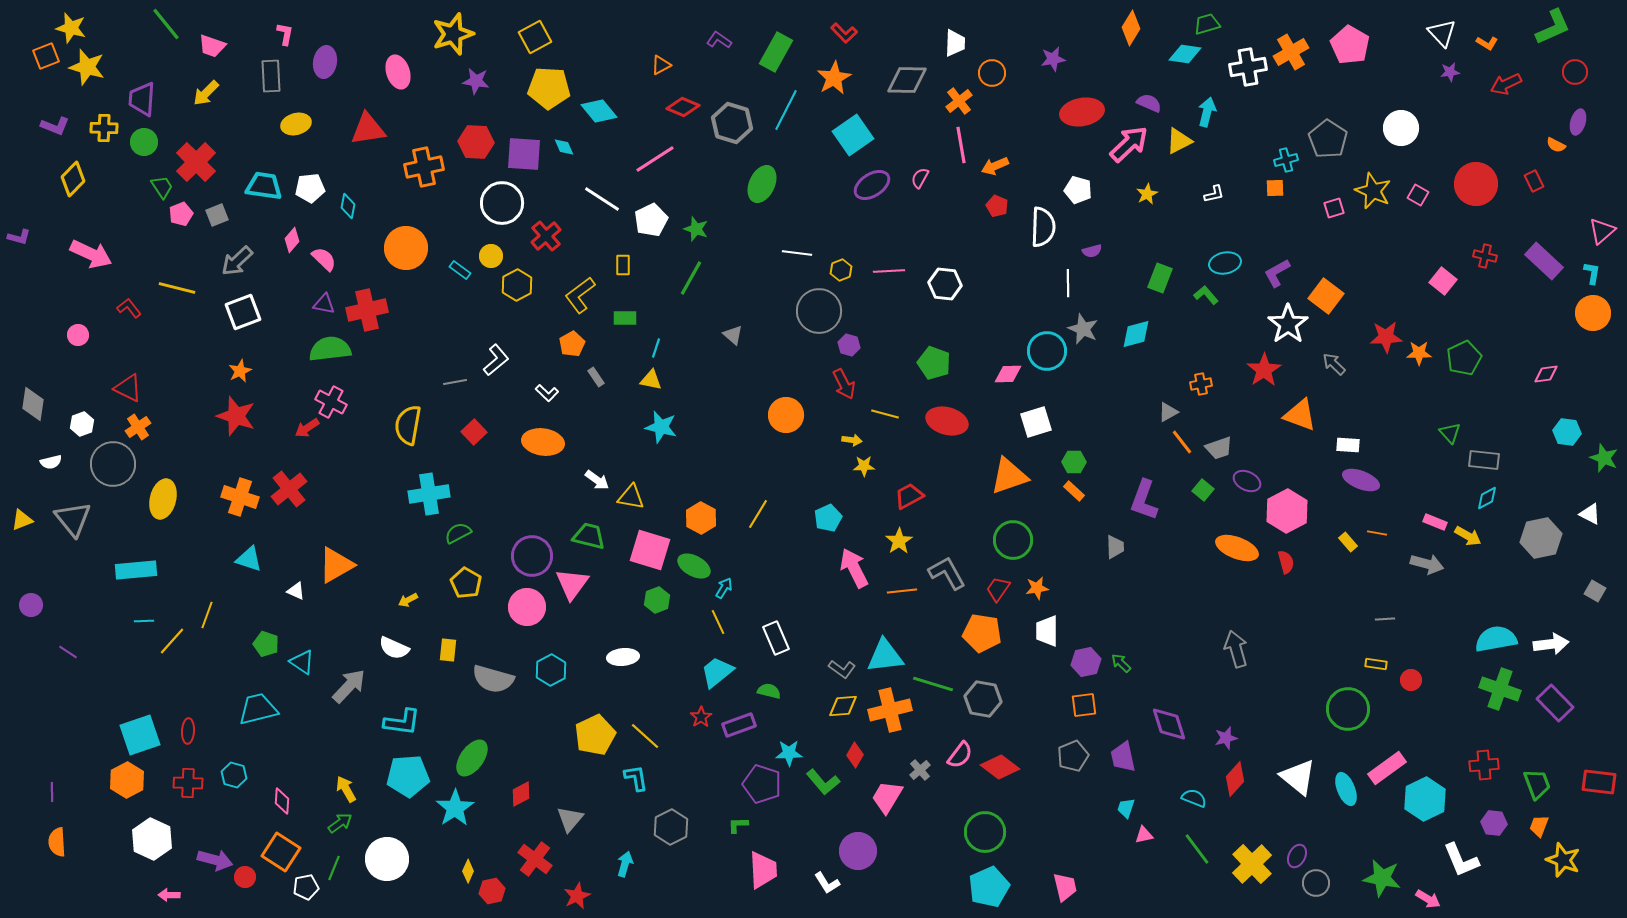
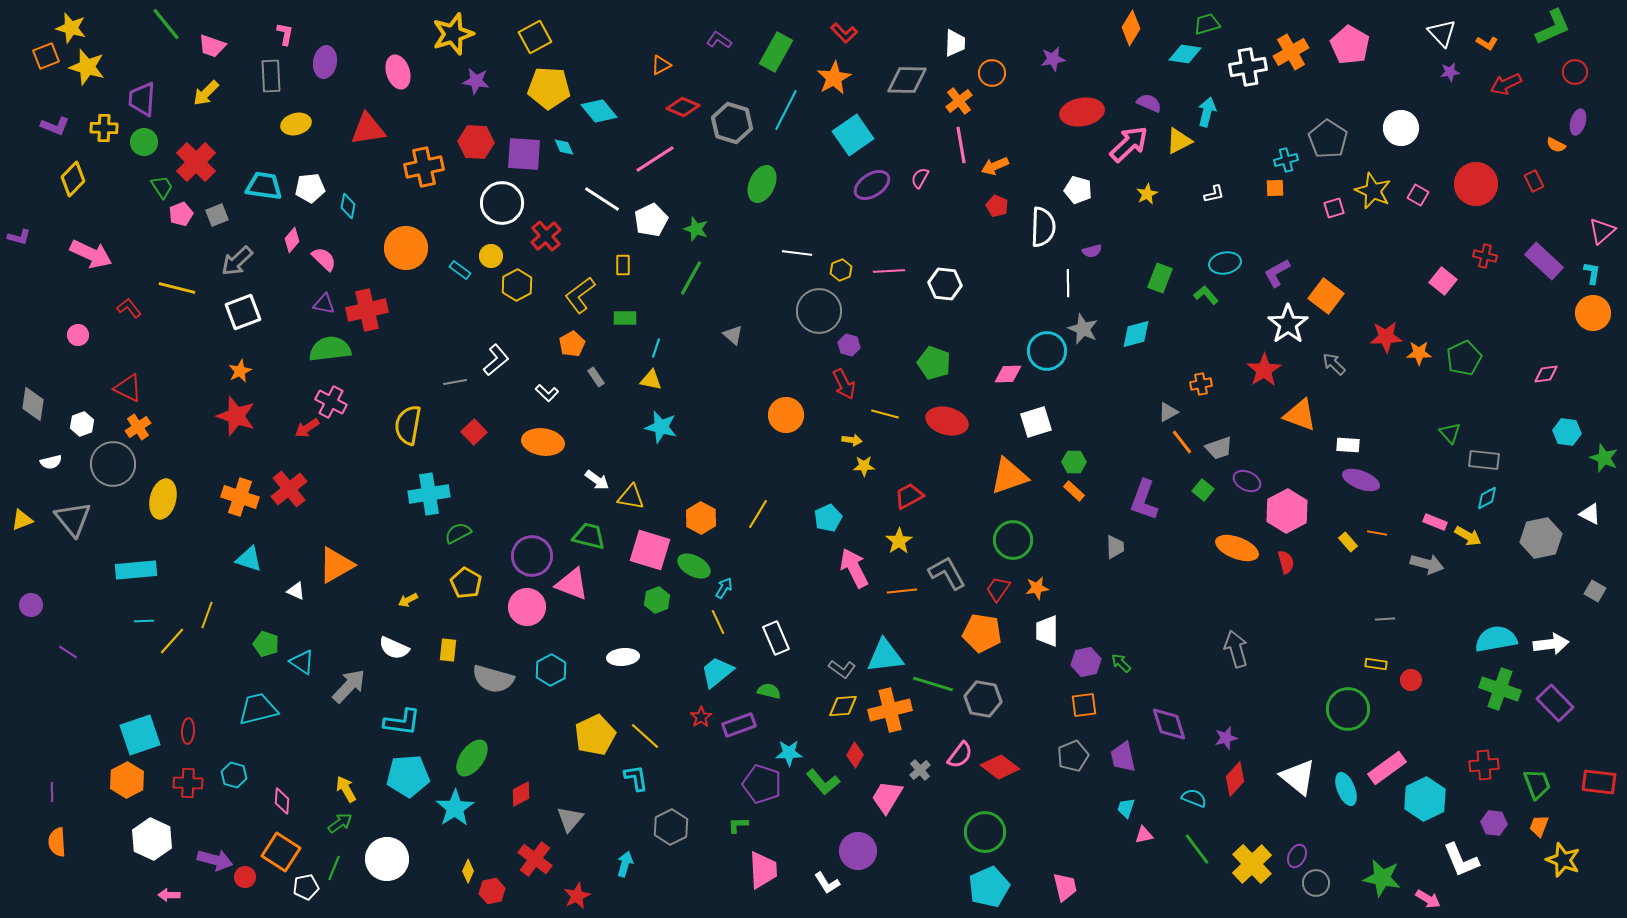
pink triangle at (572, 584): rotated 45 degrees counterclockwise
